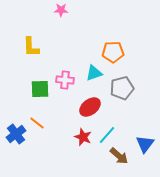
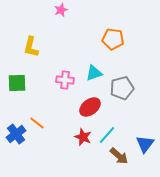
pink star: rotated 24 degrees counterclockwise
yellow L-shape: rotated 15 degrees clockwise
orange pentagon: moved 13 px up; rotated 10 degrees clockwise
green square: moved 23 px left, 6 px up
